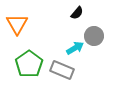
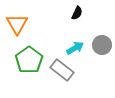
black semicircle: rotated 16 degrees counterclockwise
gray circle: moved 8 px right, 9 px down
green pentagon: moved 4 px up
gray rectangle: rotated 15 degrees clockwise
